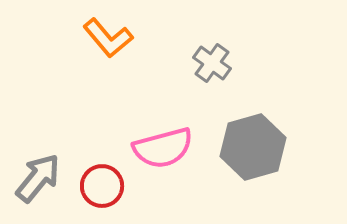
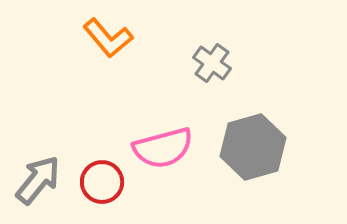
gray arrow: moved 2 px down
red circle: moved 4 px up
